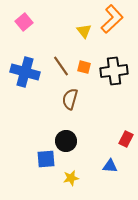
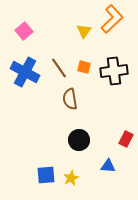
pink square: moved 9 px down
yellow triangle: rotated 14 degrees clockwise
brown line: moved 2 px left, 2 px down
blue cross: rotated 12 degrees clockwise
brown semicircle: rotated 25 degrees counterclockwise
black circle: moved 13 px right, 1 px up
blue square: moved 16 px down
blue triangle: moved 2 px left
yellow star: rotated 14 degrees counterclockwise
